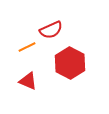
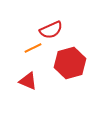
orange line: moved 6 px right, 1 px down
red hexagon: rotated 16 degrees clockwise
